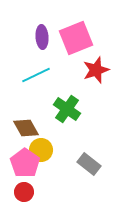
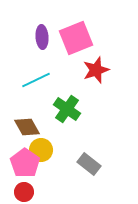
cyan line: moved 5 px down
brown diamond: moved 1 px right, 1 px up
